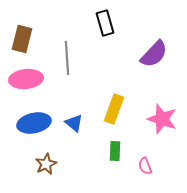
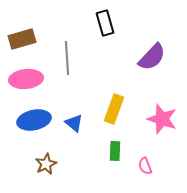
brown rectangle: rotated 60 degrees clockwise
purple semicircle: moved 2 px left, 3 px down
blue ellipse: moved 3 px up
